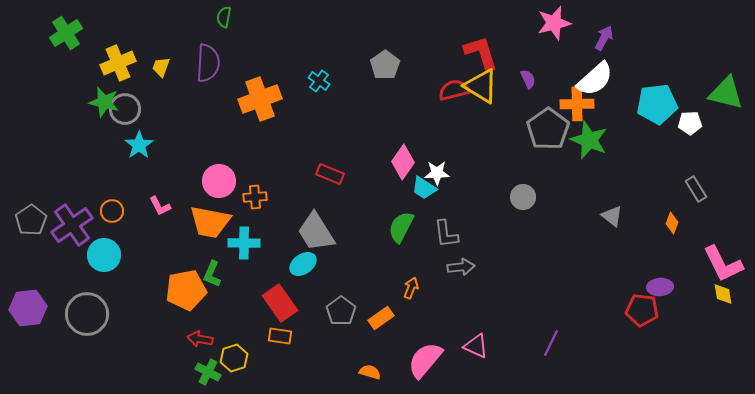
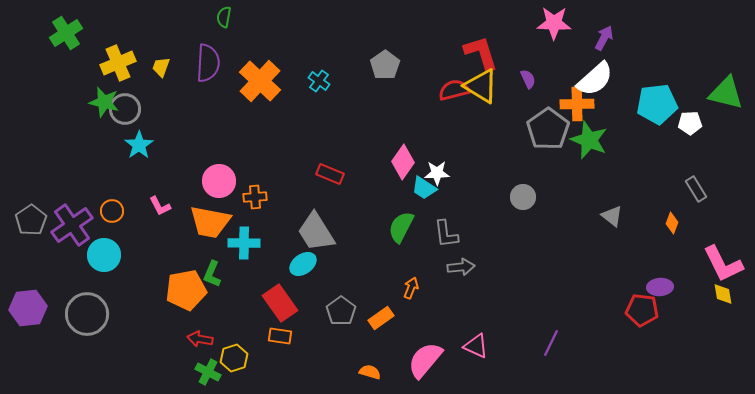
pink star at (554, 23): rotated 16 degrees clockwise
orange cross at (260, 99): moved 18 px up; rotated 27 degrees counterclockwise
